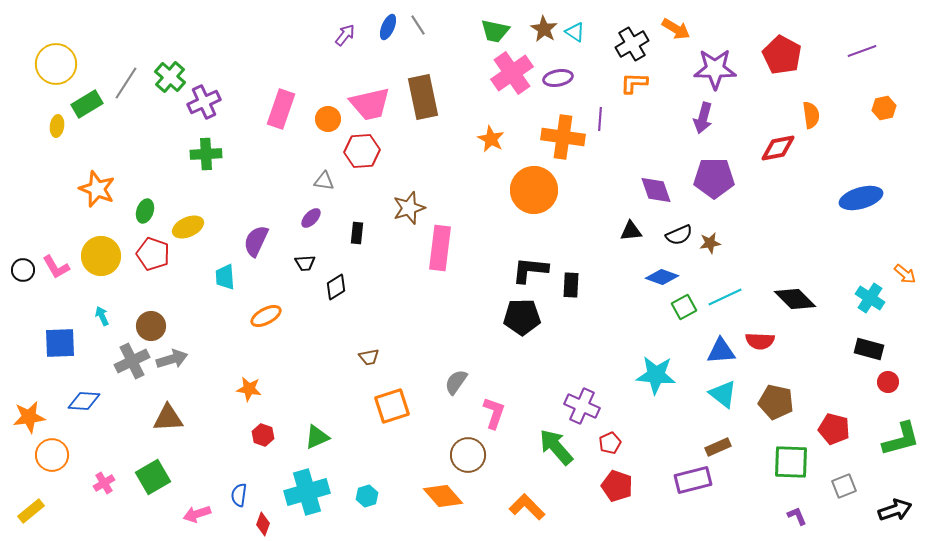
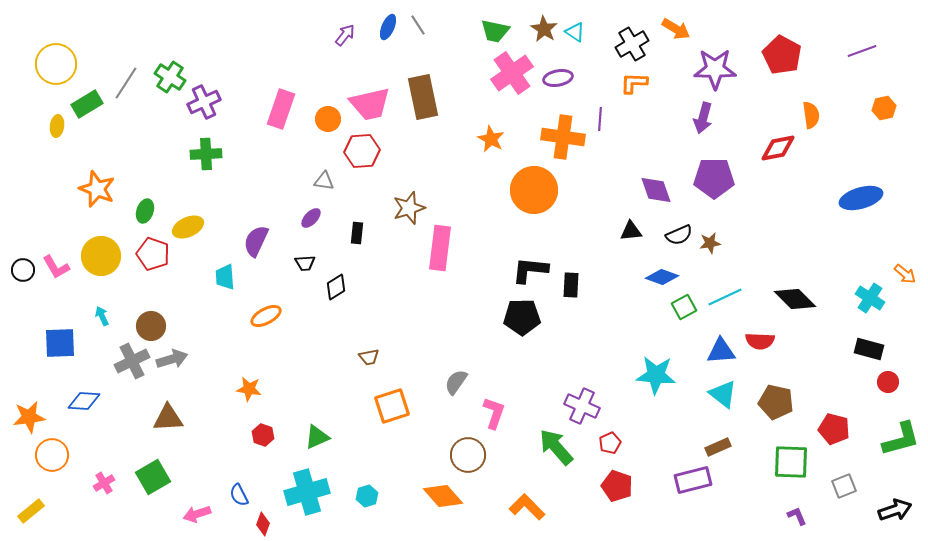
green cross at (170, 77): rotated 8 degrees counterclockwise
blue semicircle at (239, 495): rotated 35 degrees counterclockwise
